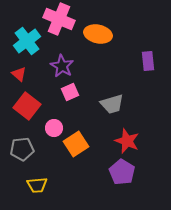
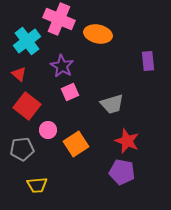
pink circle: moved 6 px left, 2 px down
purple pentagon: rotated 20 degrees counterclockwise
